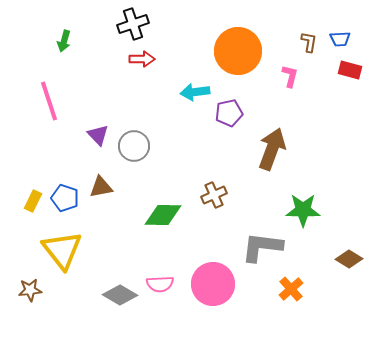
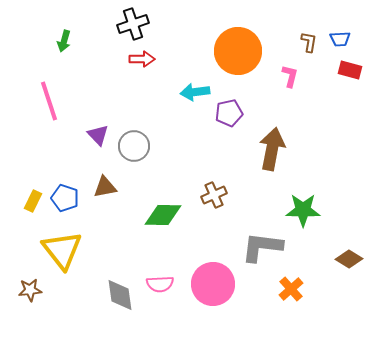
brown arrow: rotated 9 degrees counterclockwise
brown triangle: moved 4 px right
gray diamond: rotated 52 degrees clockwise
